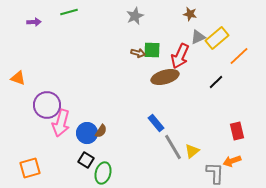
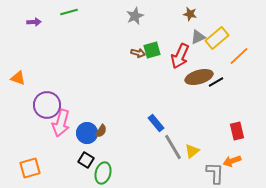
green square: rotated 18 degrees counterclockwise
brown ellipse: moved 34 px right
black line: rotated 14 degrees clockwise
